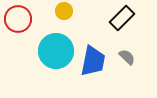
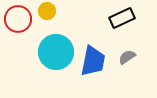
yellow circle: moved 17 px left
black rectangle: rotated 20 degrees clockwise
cyan circle: moved 1 px down
gray semicircle: rotated 78 degrees counterclockwise
